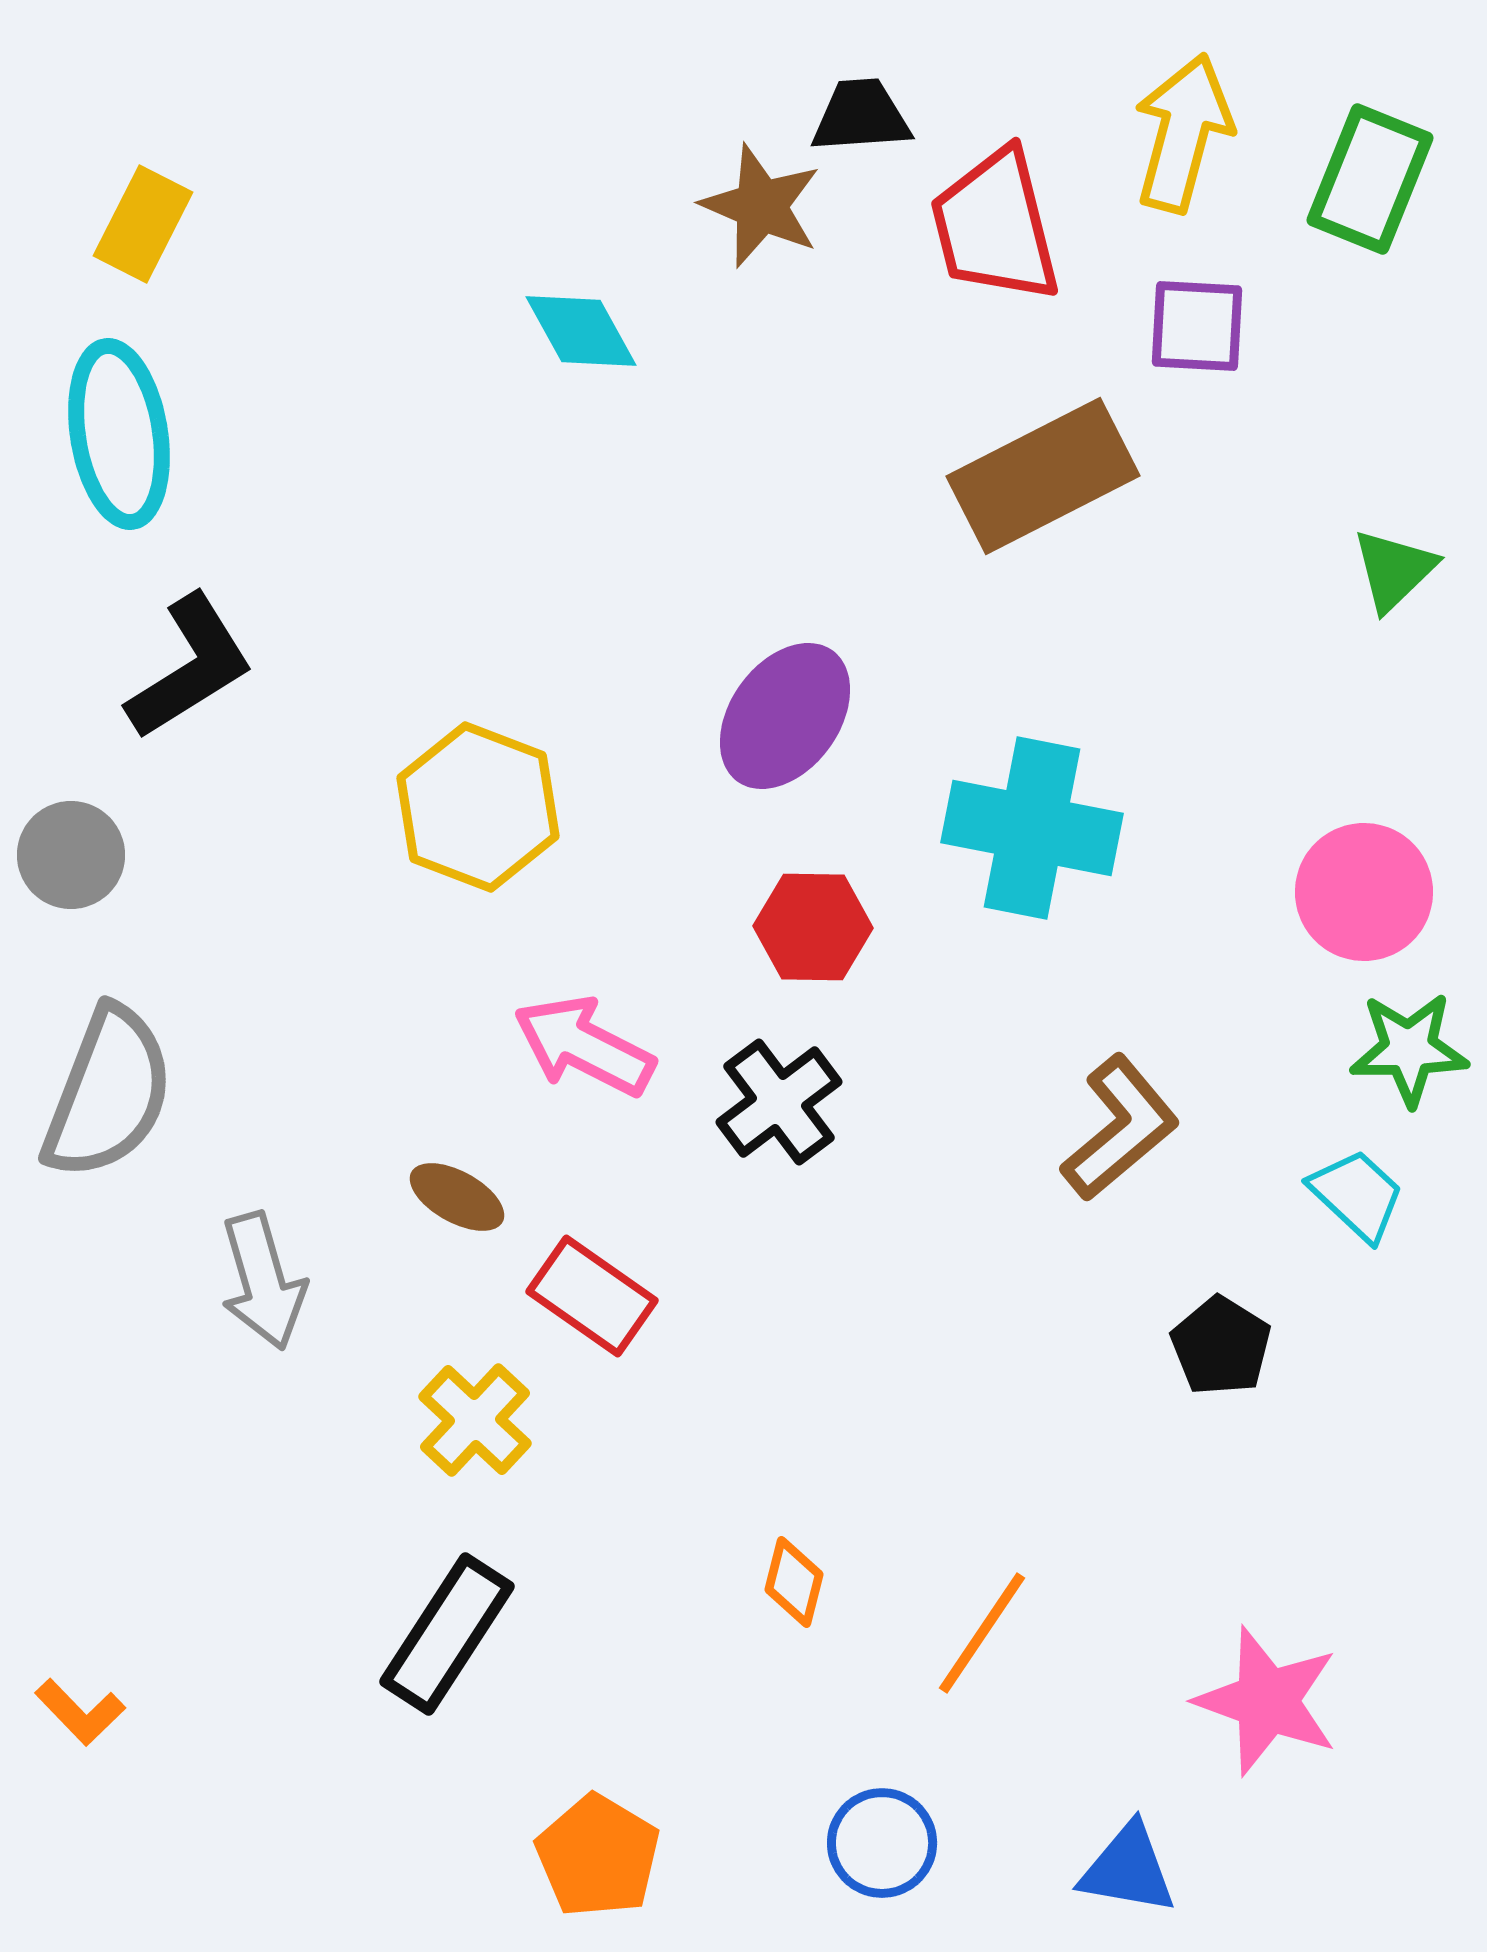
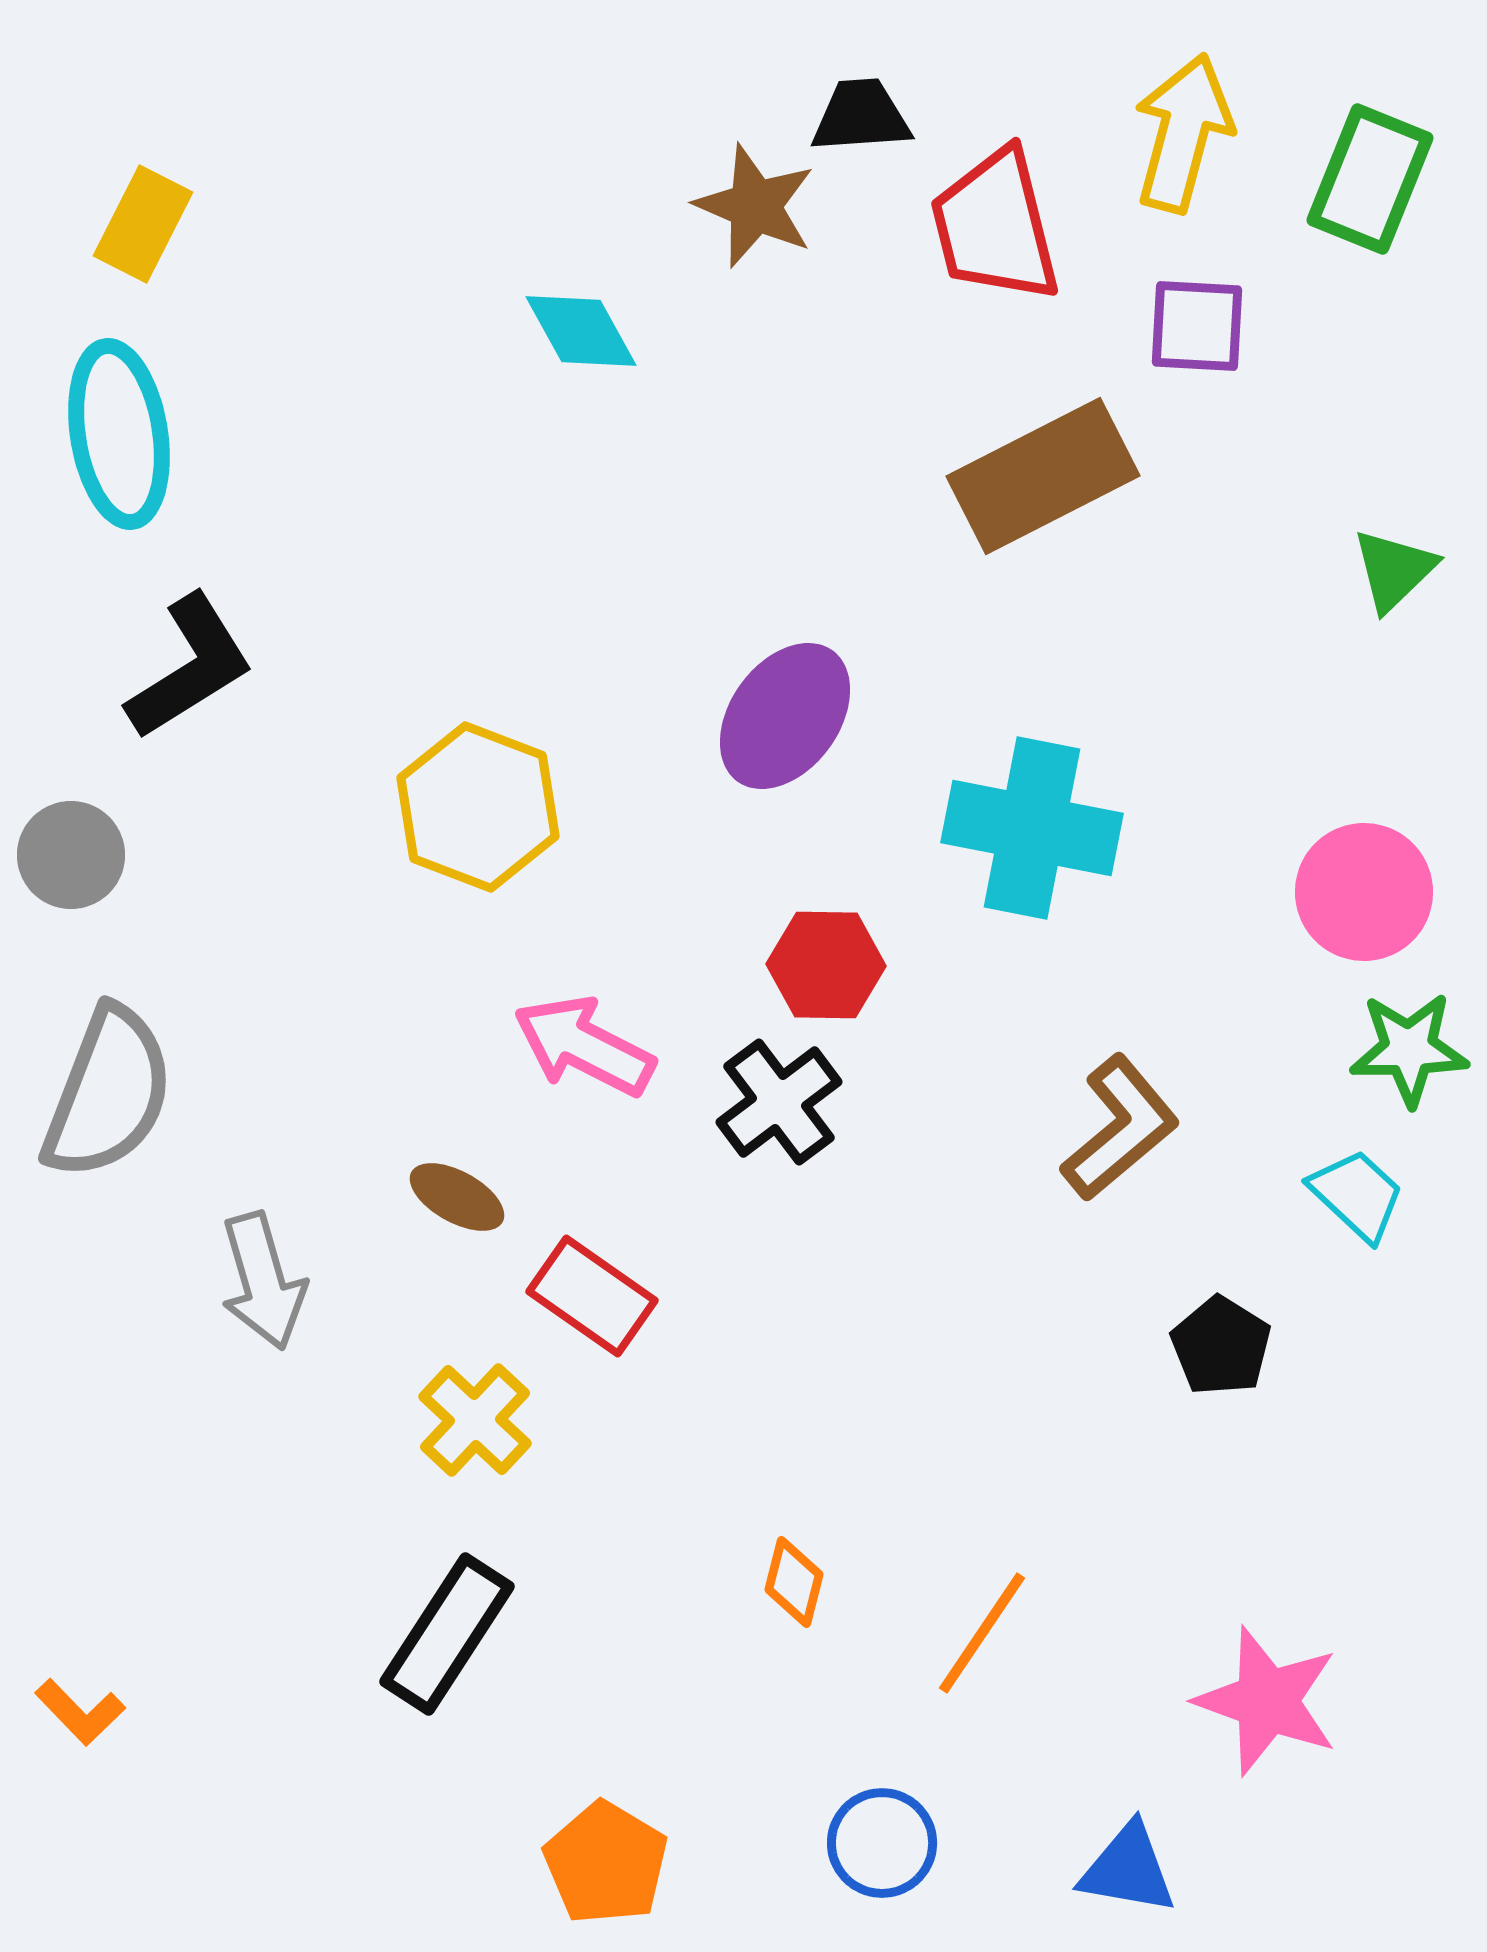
brown star: moved 6 px left
red hexagon: moved 13 px right, 38 px down
orange pentagon: moved 8 px right, 7 px down
